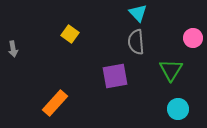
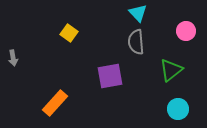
yellow square: moved 1 px left, 1 px up
pink circle: moved 7 px left, 7 px up
gray arrow: moved 9 px down
green triangle: rotated 20 degrees clockwise
purple square: moved 5 px left
